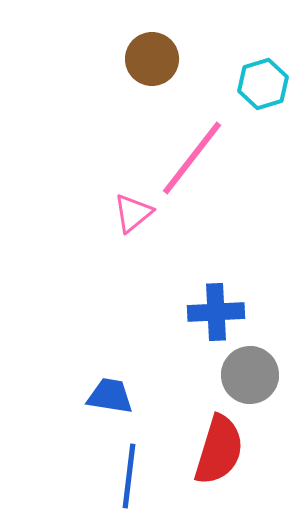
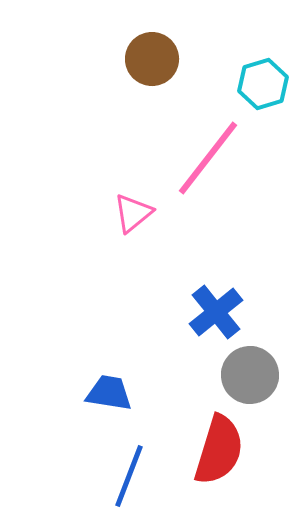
pink line: moved 16 px right
blue cross: rotated 36 degrees counterclockwise
blue trapezoid: moved 1 px left, 3 px up
blue line: rotated 14 degrees clockwise
